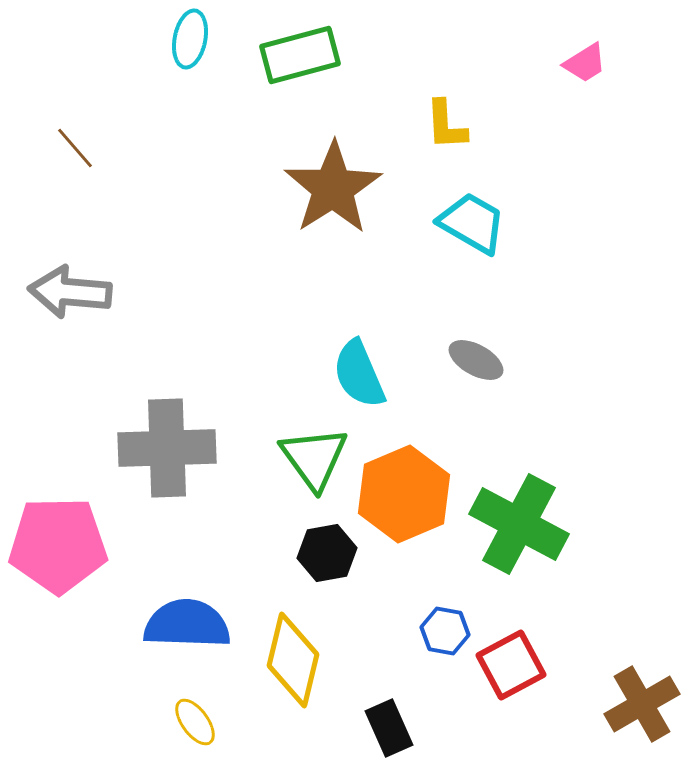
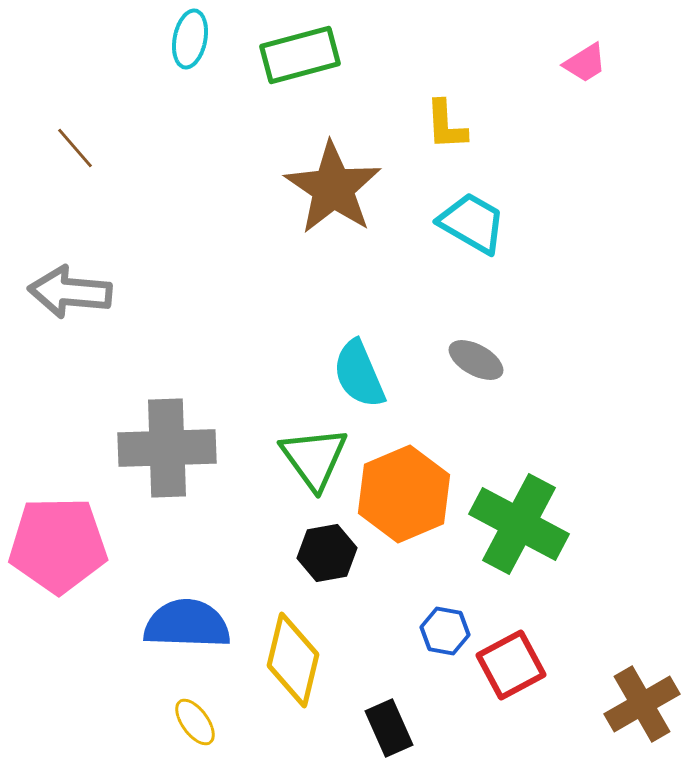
brown star: rotated 6 degrees counterclockwise
